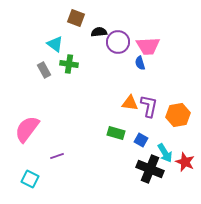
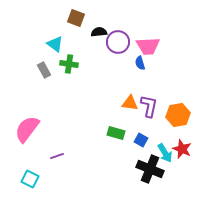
red star: moved 3 px left, 13 px up
